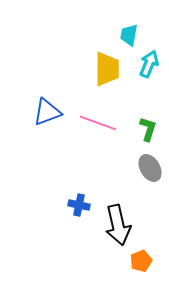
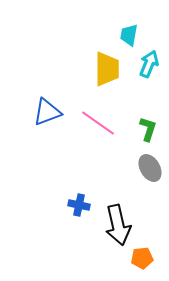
pink line: rotated 15 degrees clockwise
orange pentagon: moved 1 px right, 3 px up; rotated 15 degrees clockwise
